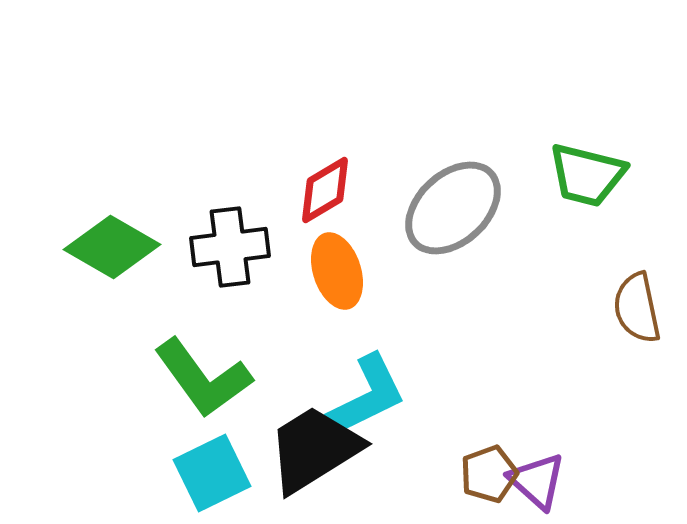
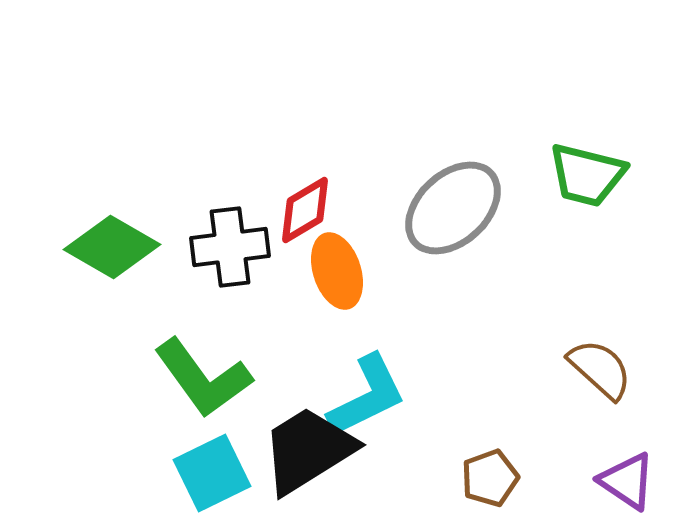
red diamond: moved 20 px left, 20 px down
brown semicircle: moved 37 px left, 61 px down; rotated 144 degrees clockwise
black trapezoid: moved 6 px left, 1 px down
brown pentagon: moved 1 px right, 4 px down
purple triangle: moved 90 px right; rotated 8 degrees counterclockwise
